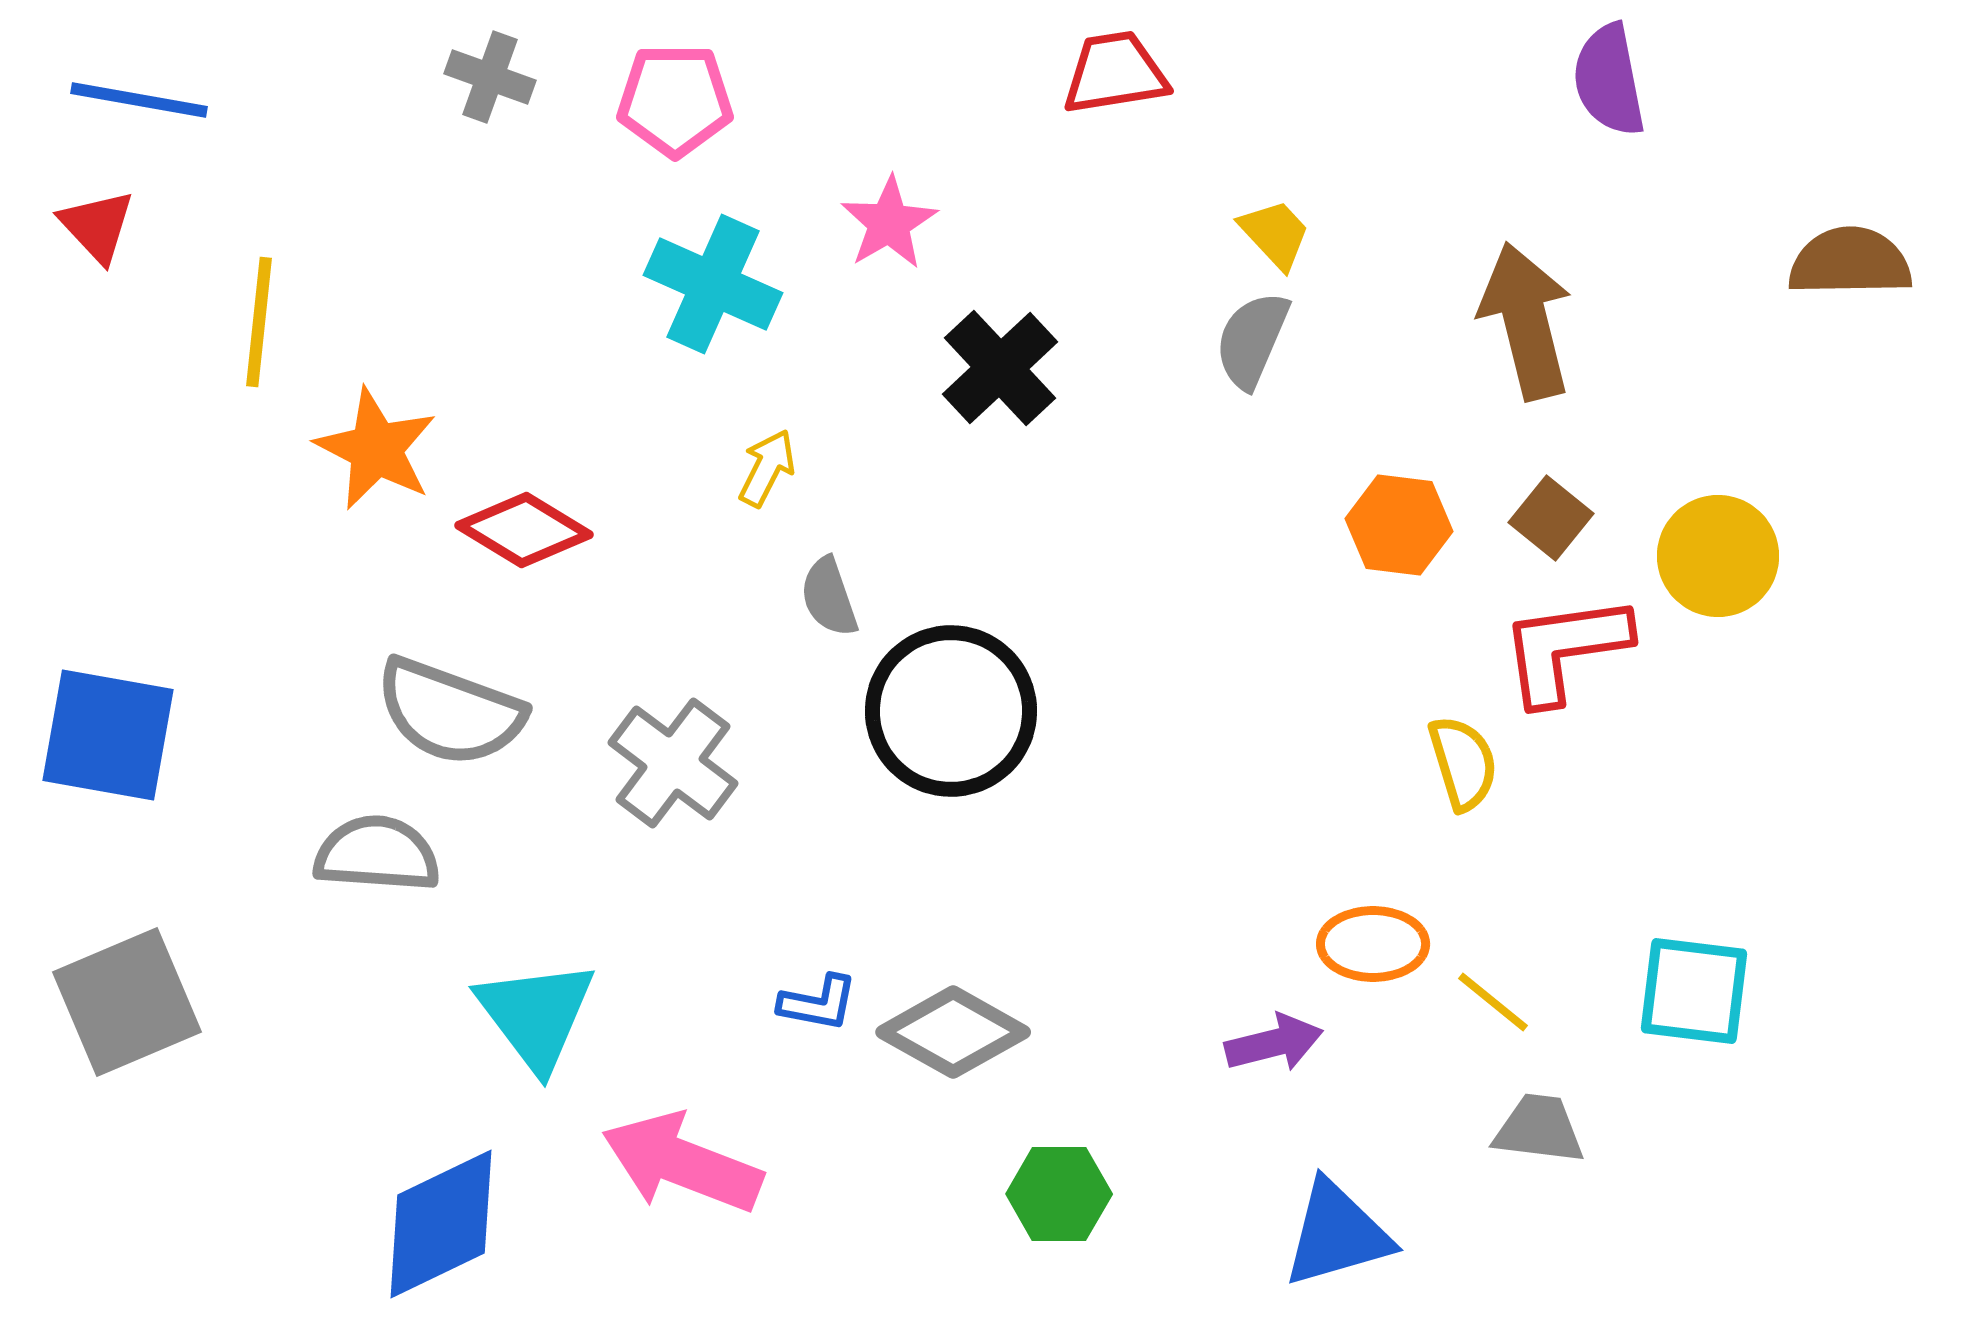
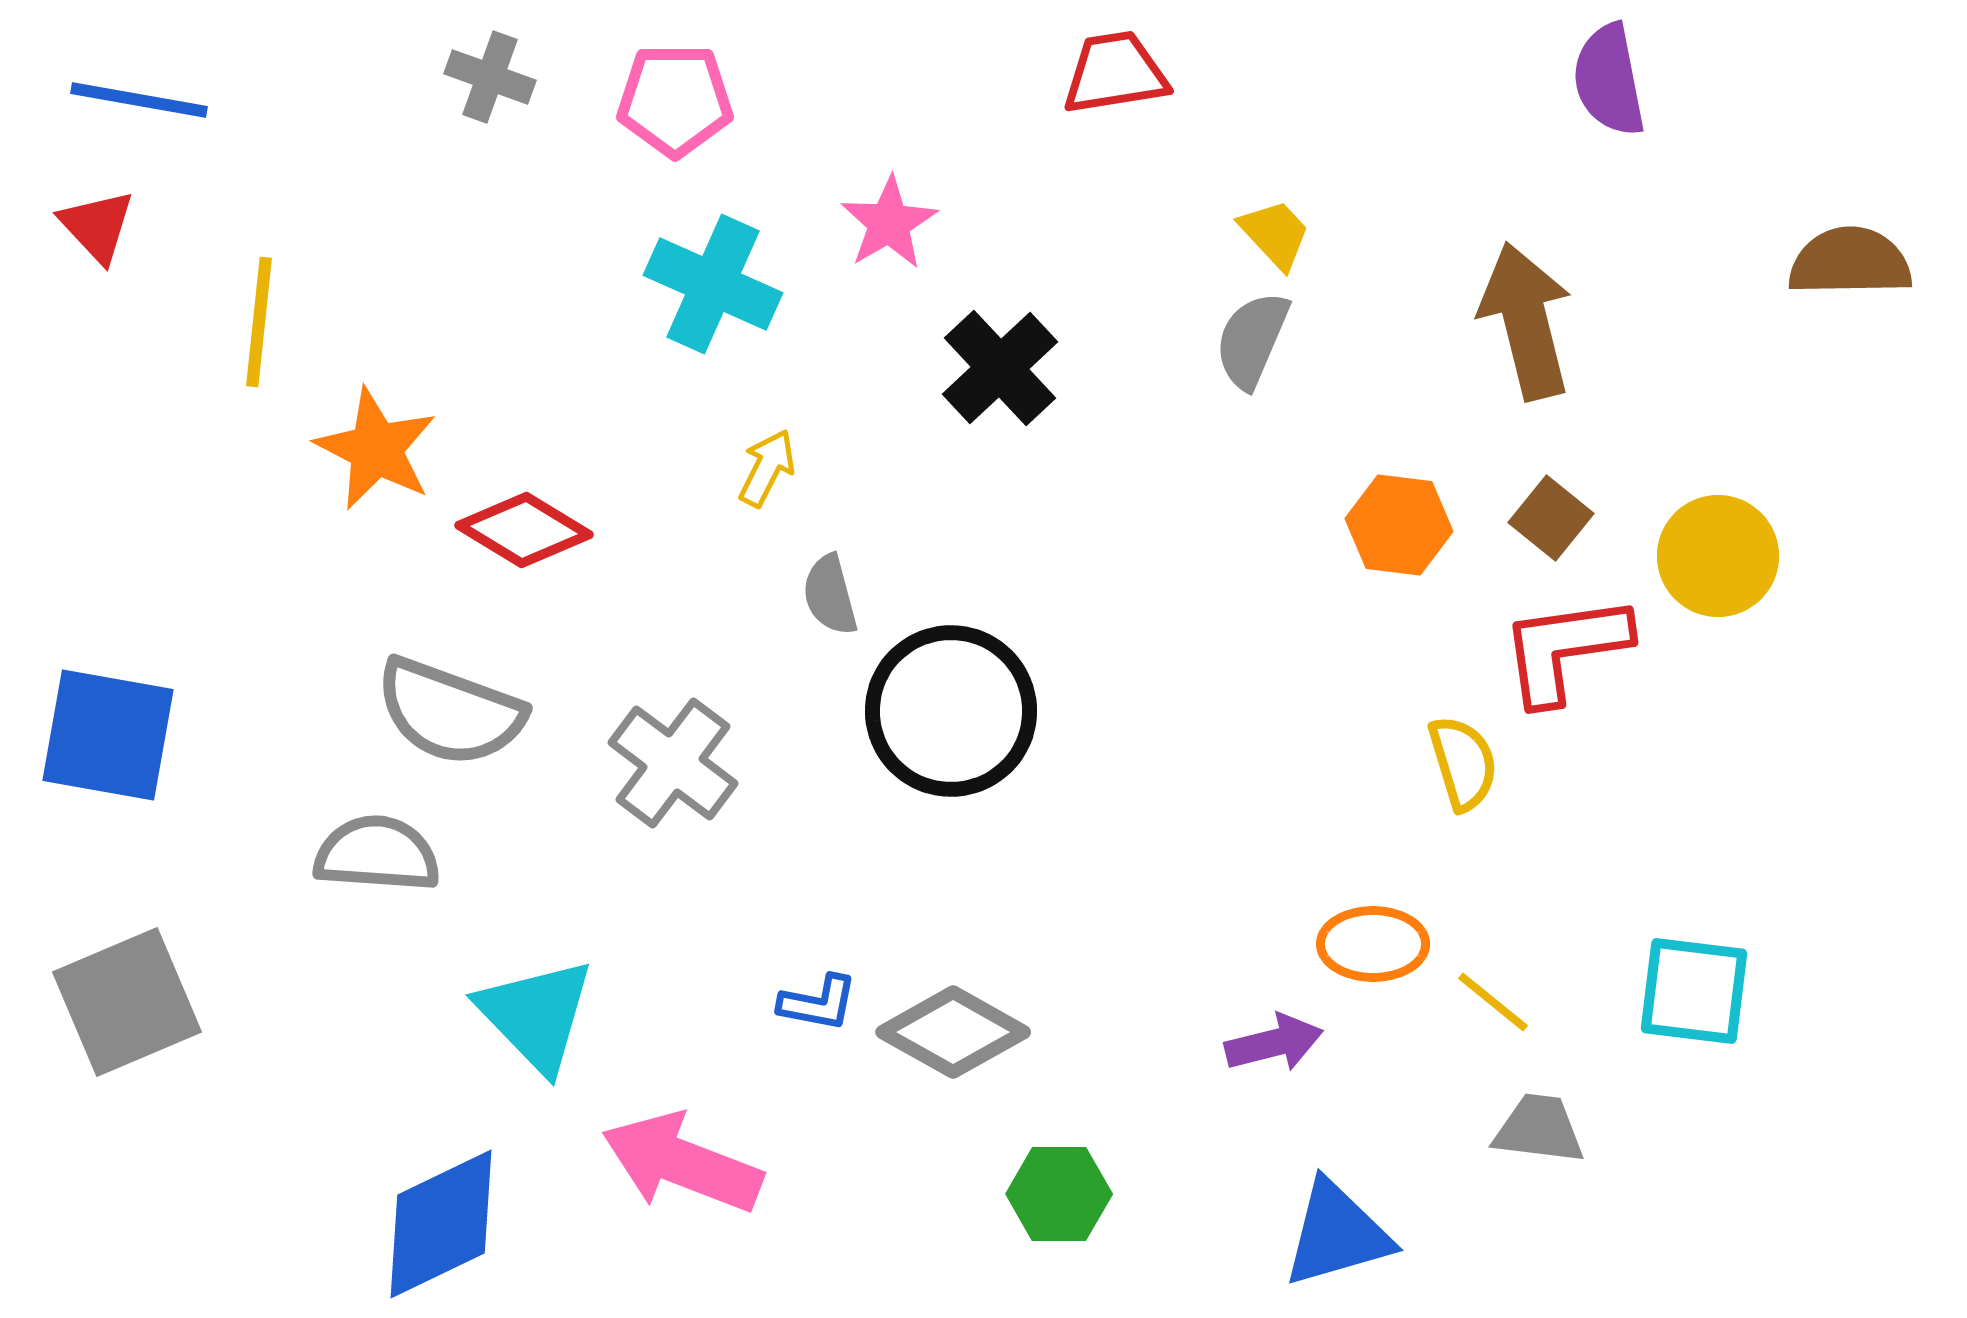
gray semicircle at (829, 597): moved 1 px right, 2 px up; rotated 4 degrees clockwise
cyan triangle at (536, 1015): rotated 7 degrees counterclockwise
